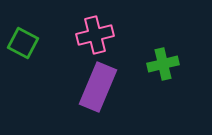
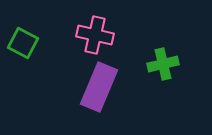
pink cross: rotated 27 degrees clockwise
purple rectangle: moved 1 px right
